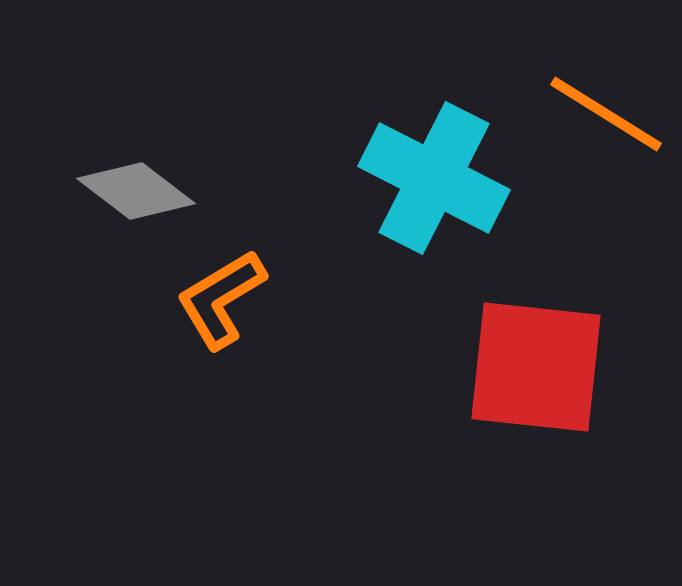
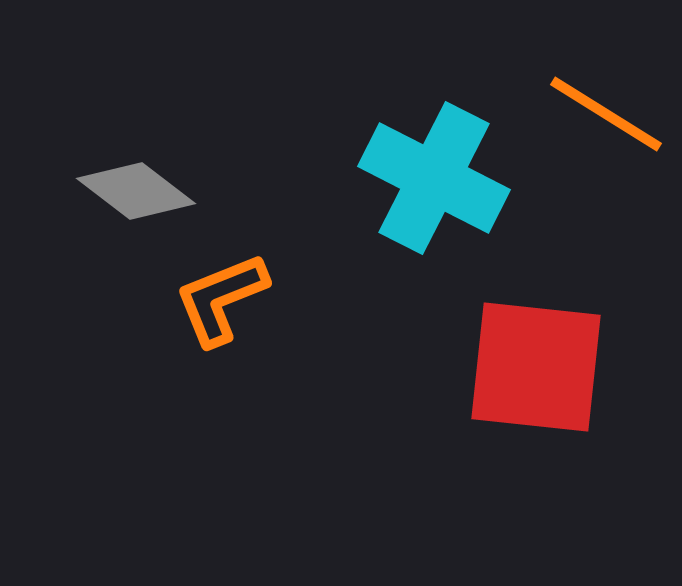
orange L-shape: rotated 9 degrees clockwise
